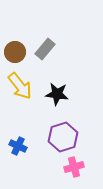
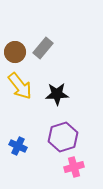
gray rectangle: moved 2 px left, 1 px up
black star: rotated 10 degrees counterclockwise
